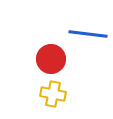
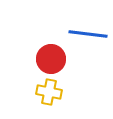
yellow cross: moved 4 px left, 2 px up
